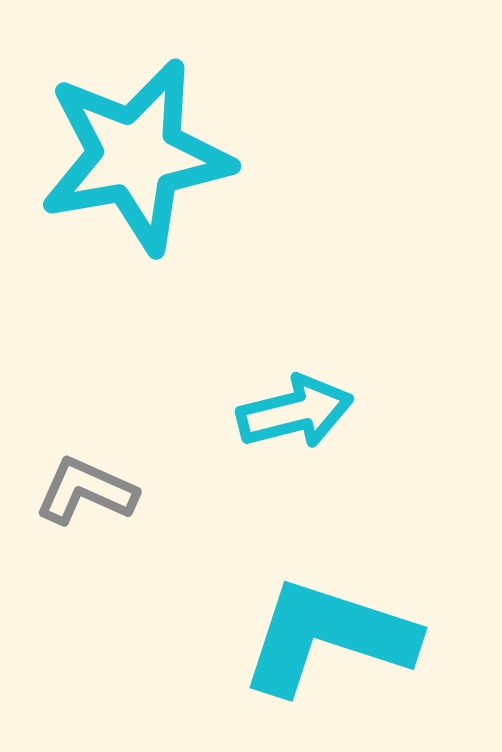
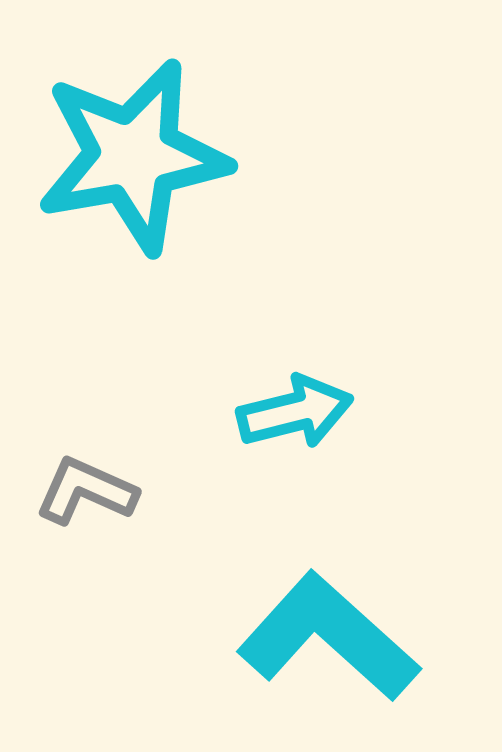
cyan star: moved 3 px left
cyan L-shape: rotated 24 degrees clockwise
